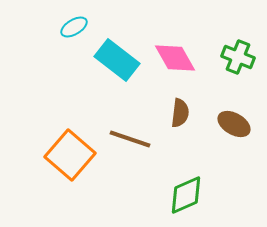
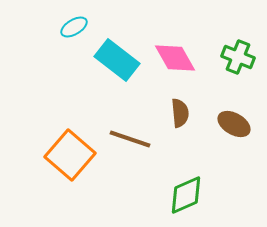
brown semicircle: rotated 12 degrees counterclockwise
